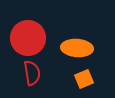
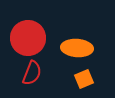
red semicircle: rotated 30 degrees clockwise
